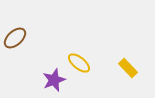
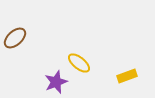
yellow rectangle: moved 1 px left, 8 px down; rotated 66 degrees counterclockwise
purple star: moved 2 px right, 2 px down
